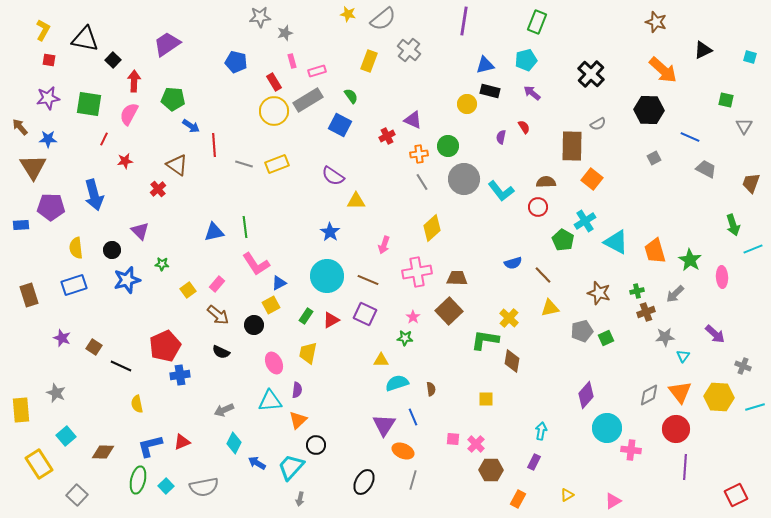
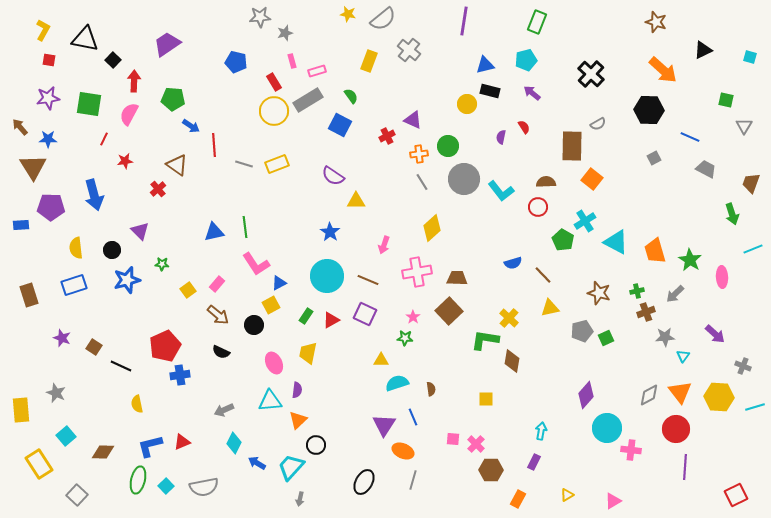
green arrow at (733, 225): moved 1 px left, 11 px up
